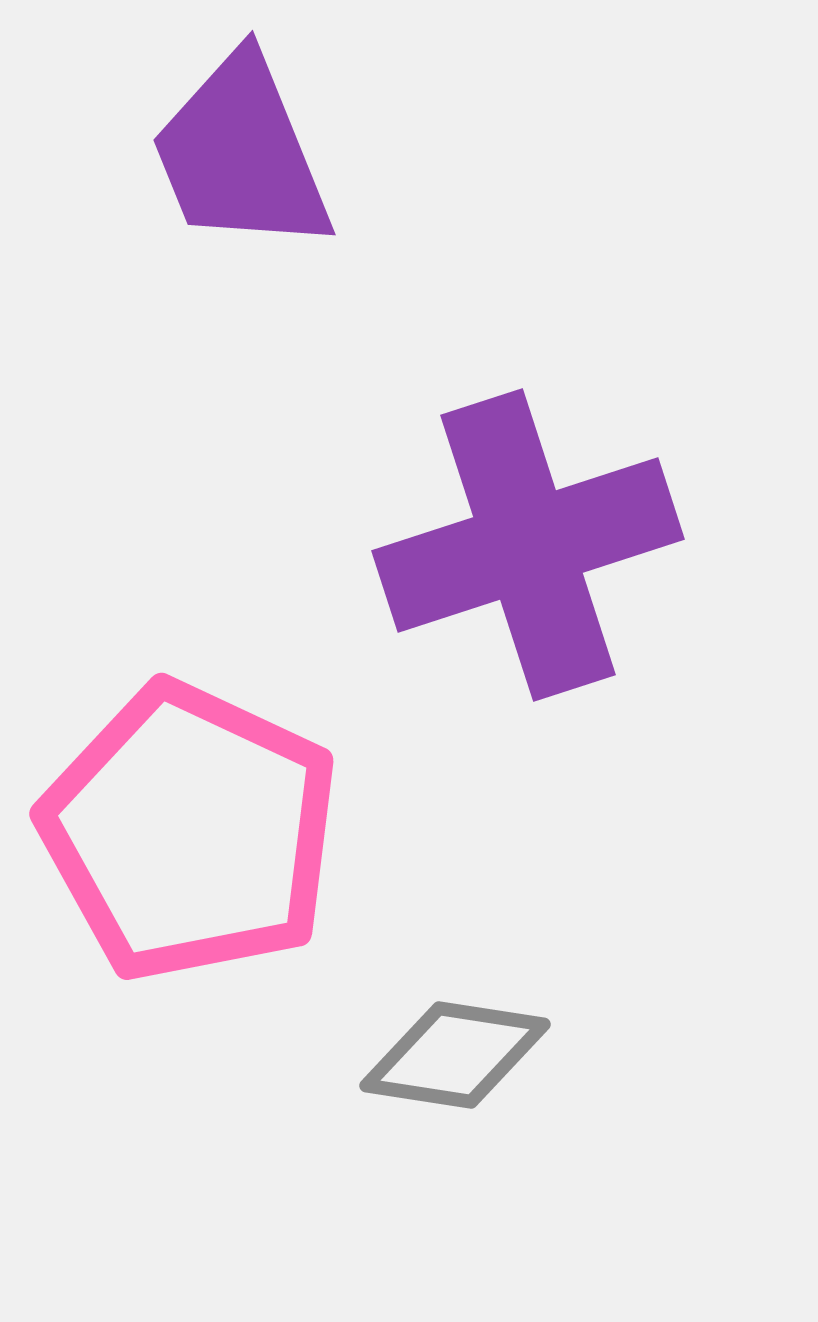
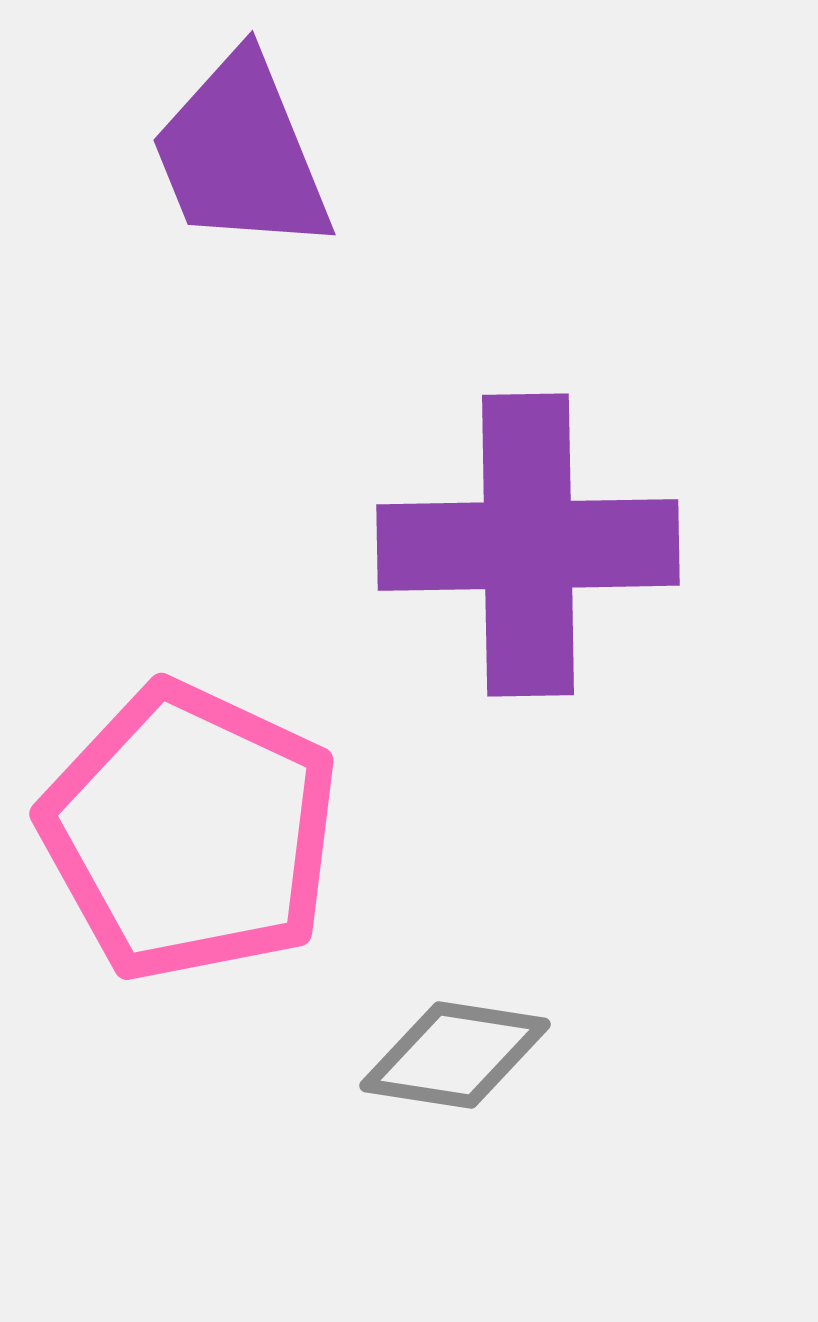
purple cross: rotated 17 degrees clockwise
